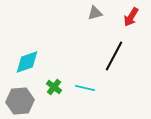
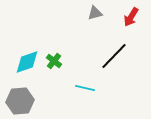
black line: rotated 16 degrees clockwise
green cross: moved 26 px up
